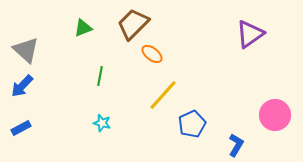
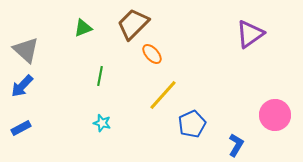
orange ellipse: rotated 10 degrees clockwise
